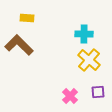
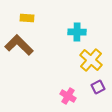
cyan cross: moved 7 px left, 2 px up
yellow cross: moved 2 px right
purple square: moved 5 px up; rotated 24 degrees counterclockwise
pink cross: moved 2 px left; rotated 14 degrees counterclockwise
